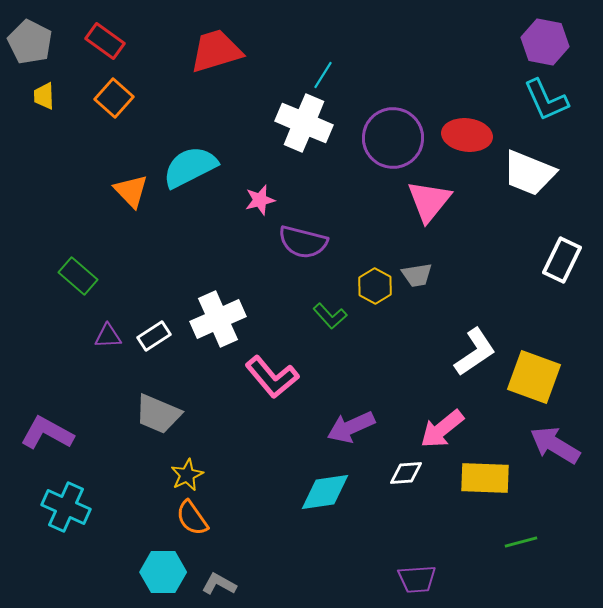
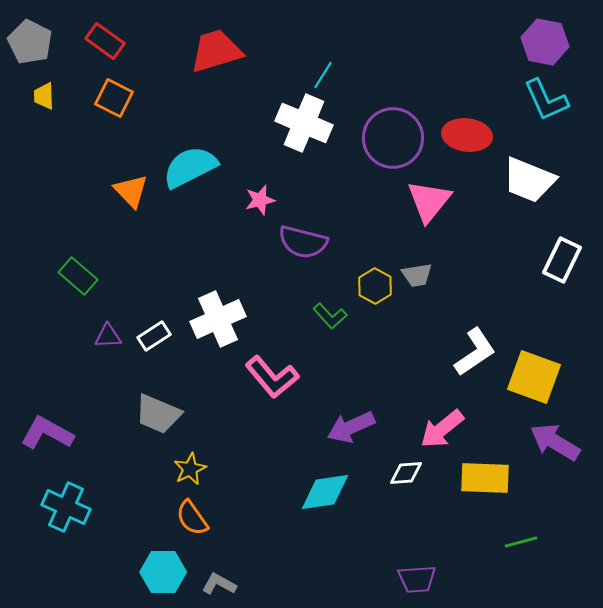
orange square at (114, 98): rotated 15 degrees counterclockwise
white trapezoid at (529, 173): moved 7 px down
purple arrow at (555, 445): moved 3 px up
yellow star at (187, 475): moved 3 px right, 6 px up
